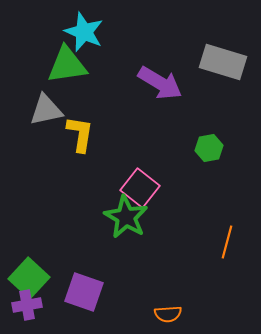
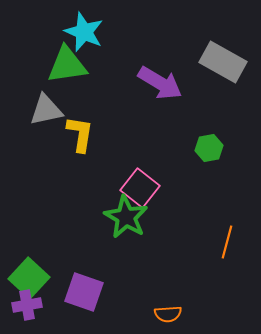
gray rectangle: rotated 12 degrees clockwise
